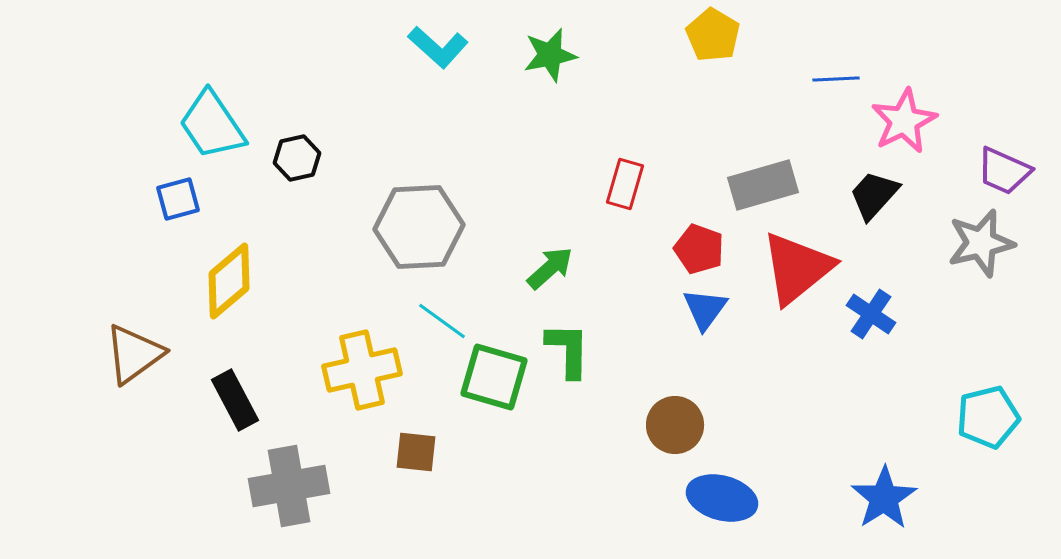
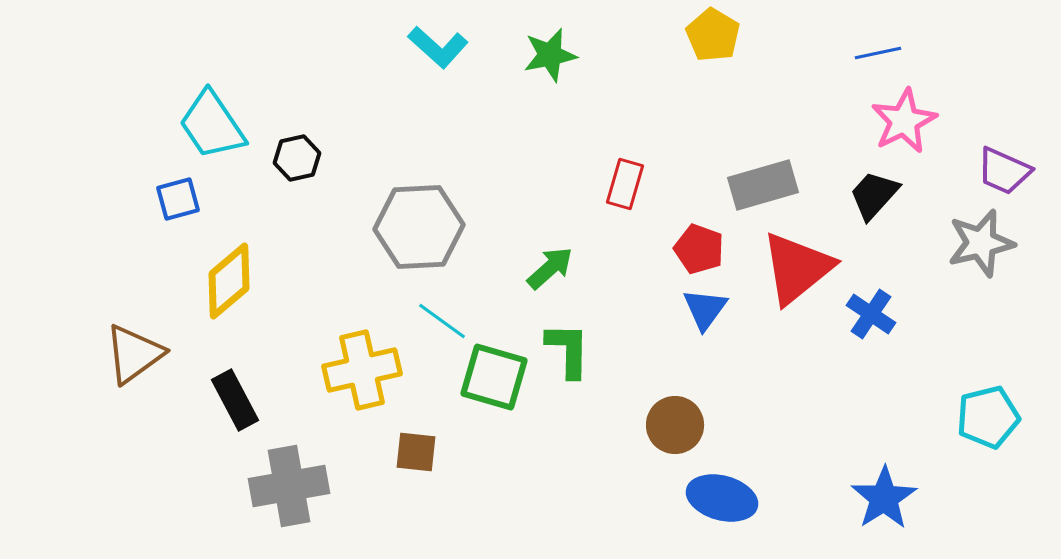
blue line: moved 42 px right, 26 px up; rotated 9 degrees counterclockwise
